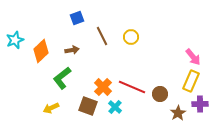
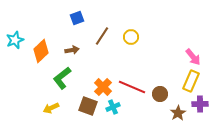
brown line: rotated 60 degrees clockwise
cyan cross: moved 2 px left; rotated 24 degrees clockwise
